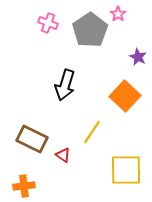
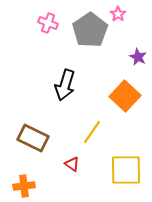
brown rectangle: moved 1 px right, 1 px up
red triangle: moved 9 px right, 9 px down
